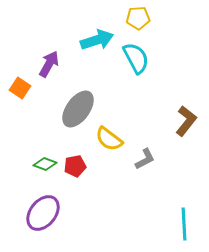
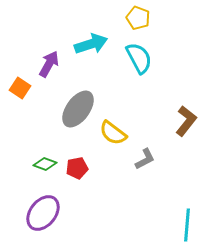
yellow pentagon: rotated 25 degrees clockwise
cyan arrow: moved 6 px left, 4 px down
cyan semicircle: moved 3 px right
yellow semicircle: moved 4 px right, 6 px up
red pentagon: moved 2 px right, 2 px down
cyan line: moved 3 px right, 1 px down; rotated 8 degrees clockwise
